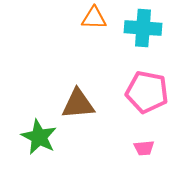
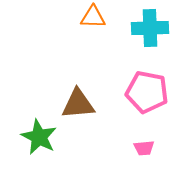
orange triangle: moved 1 px left, 1 px up
cyan cross: moved 7 px right; rotated 6 degrees counterclockwise
